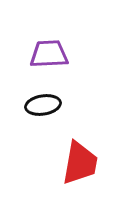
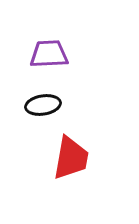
red trapezoid: moved 9 px left, 5 px up
